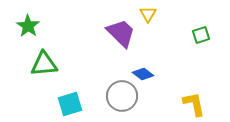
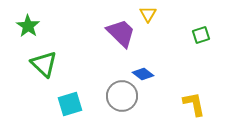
green triangle: rotated 48 degrees clockwise
